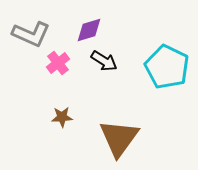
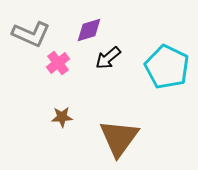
black arrow: moved 4 px right, 3 px up; rotated 108 degrees clockwise
